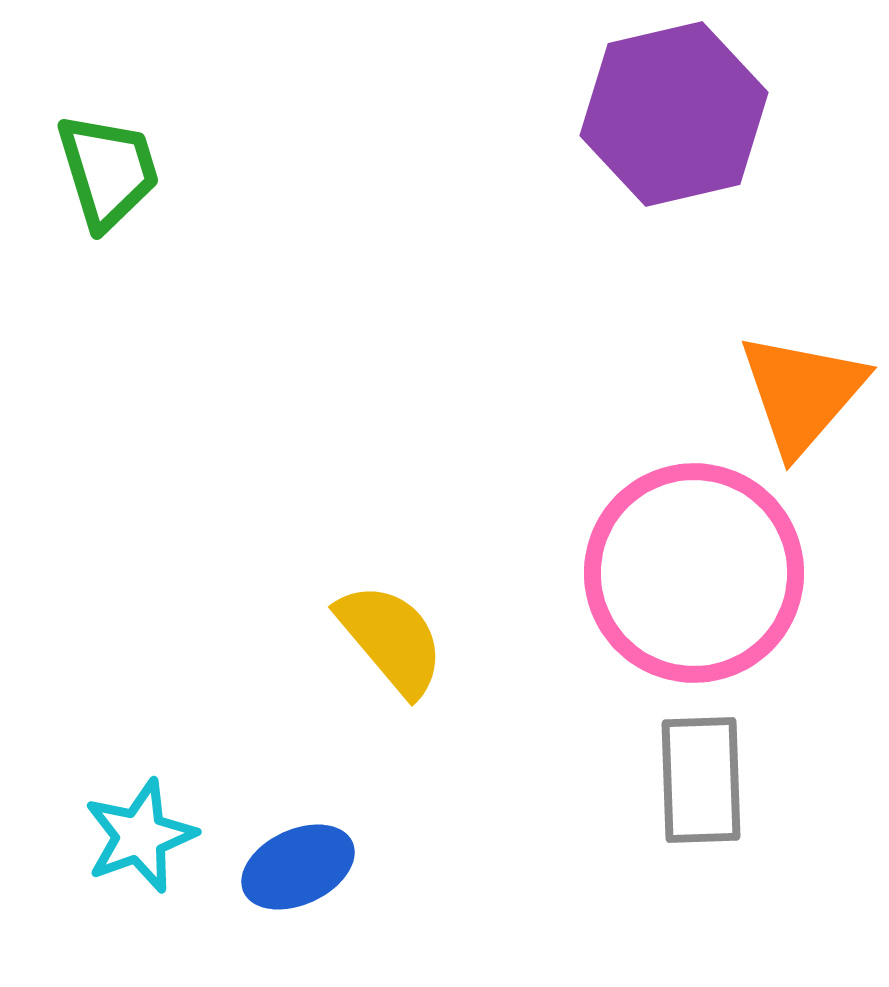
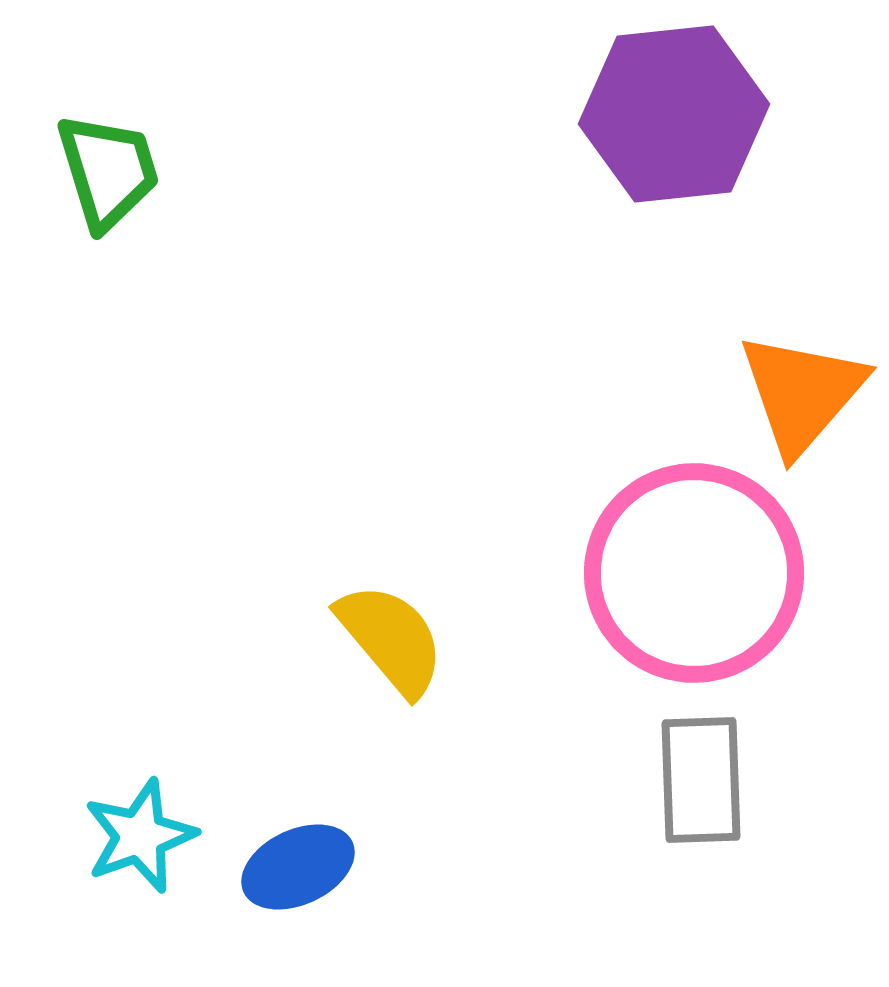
purple hexagon: rotated 7 degrees clockwise
